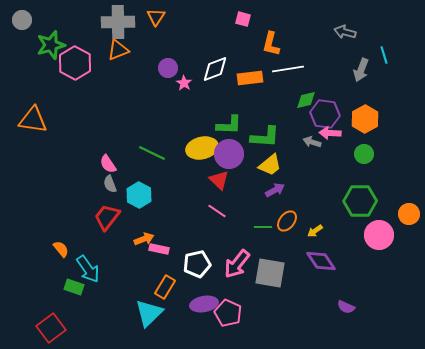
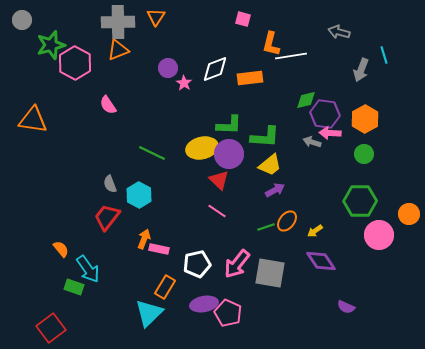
gray arrow at (345, 32): moved 6 px left
white line at (288, 69): moved 3 px right, 13 px up
pink semicircle at (108, 164): moved 59 px up
green line at (263, 227): moved 3 px right; rotated 18 degrees counterclockwise
orange arrow at (144, 239): rotated 48 degrees counterclockwise
